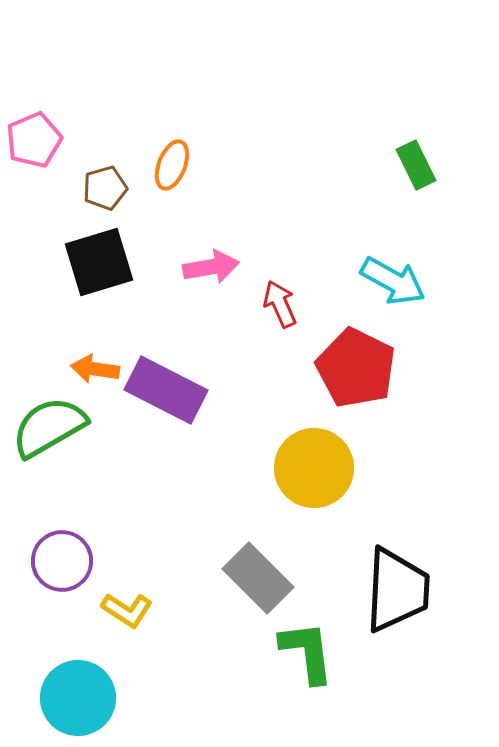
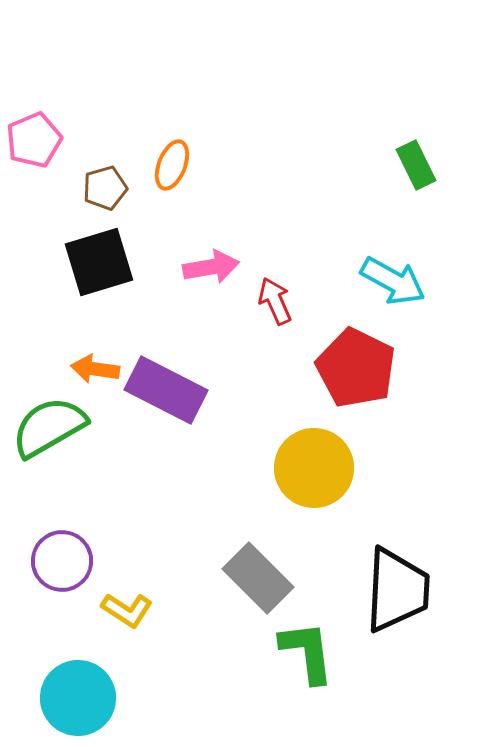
red arrow: moved 5 px left, 3 px up
